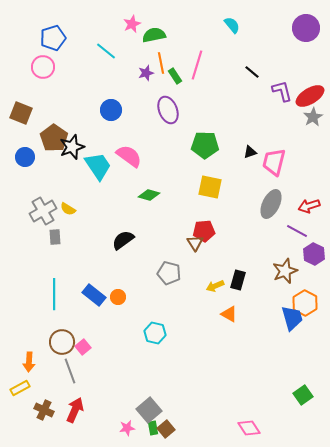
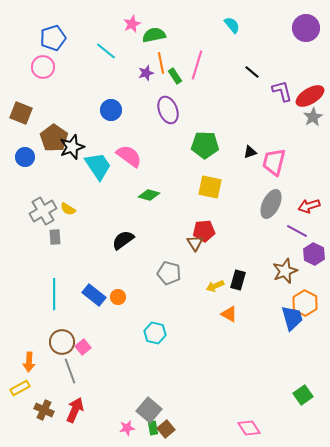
gray square at (149, 410): rotated 10 degrees counterclockwise
